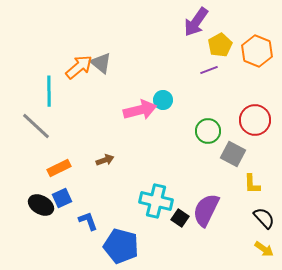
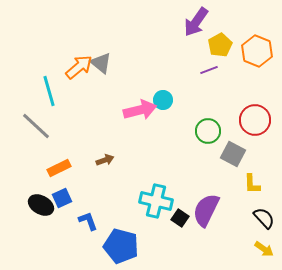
cyan line: rotated 16 degrees counterclockwise
